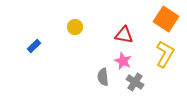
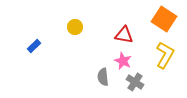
orange square: moved 2 px left
yellow L-shape: moved 1 px down
